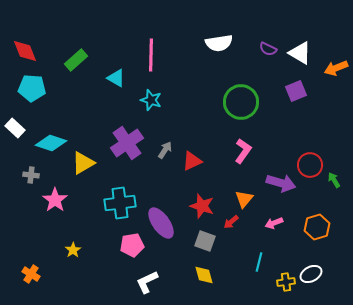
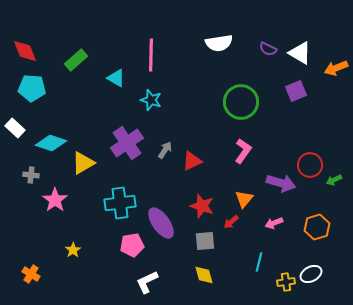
green arrow: rotated 84 degrees counterclockwise
gray square: rotated 25 degrees counterclockwise
